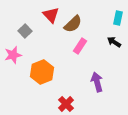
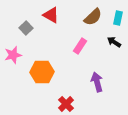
red triangle: rotated 18 degrees counterclockwise
brown semicircle: moved 20 px right, 7 px up
gray square: moved 1 px right, 3 px up
orange hexagon: rotated 20 degrees clockwise
